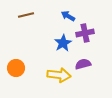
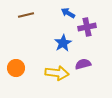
blue arrow: moved 3 px up
purple cross: moved 2 px right, 6 px up
yellow arrow: moved 2 px left, 2 px up
